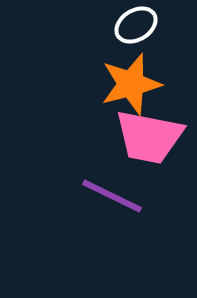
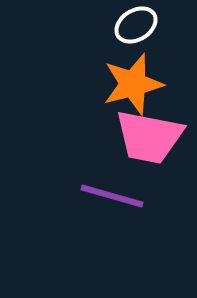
orange star: moved 2 px right
purple line: rotated 10 degrees counterclockwise
